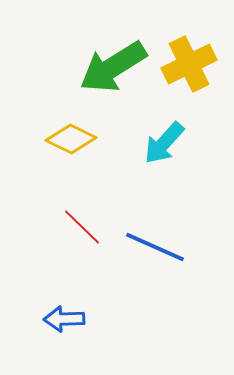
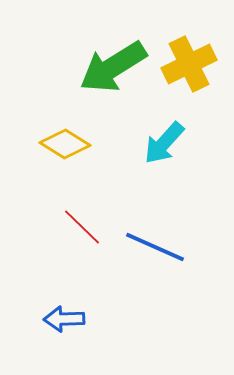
yellow diamond: moved 6 px left, 5 px down; rotated 6 degrees clockwise
